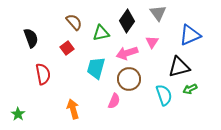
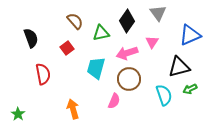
brown semicircle: moved 1 px right, 1 px up
